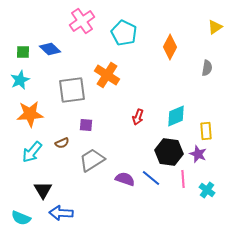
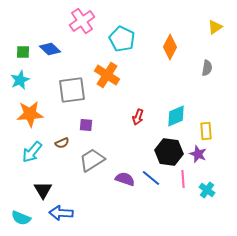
cyan pentagon: moved 2 px left, 6 px down
